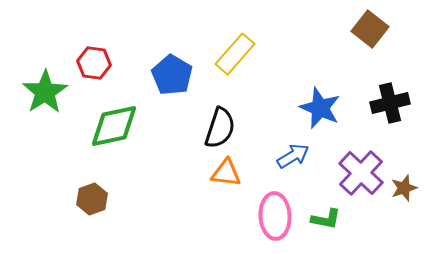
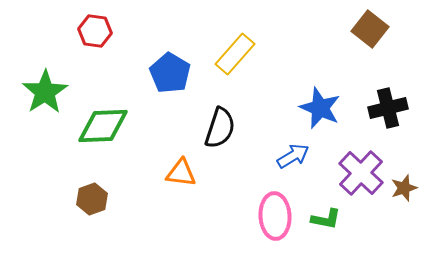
red hexagon: moved 1 px right, 32 px up
blue pentagon: moved 2 px left, 2 px up
black cross: moved 2 px left, 5 px down
green diamond: moved 11 px left; rotated 10 degrees clockwise
orange triangle: moved 45 px left
